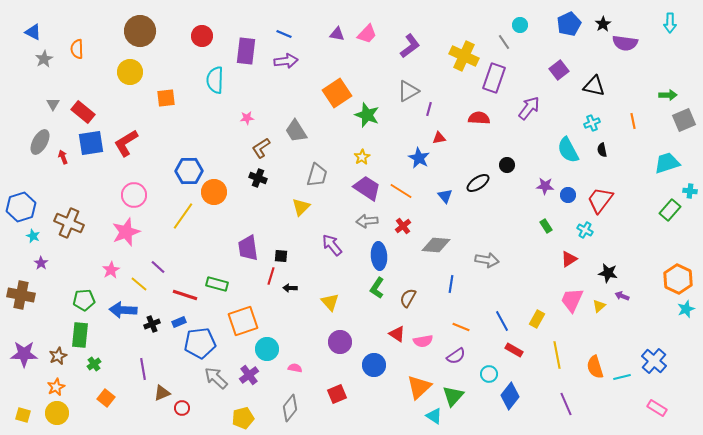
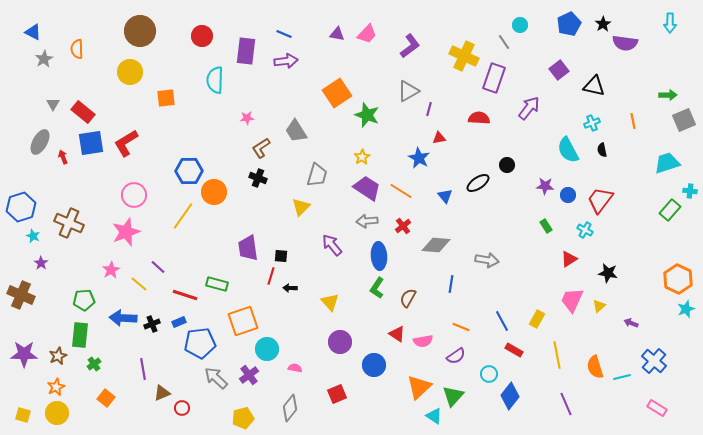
brown cross at (21, 295): rotated 12 degrees clockwise
purple arrow at (622, 296): moved 9 px right, 27 px down
blue arrow at (123, 310): moved 8 px down
